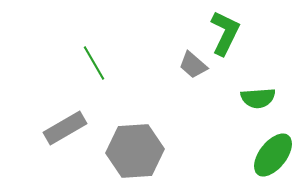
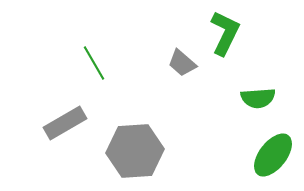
gray trapezoid: moved 11 px left, 2 px up
gray rectangle: moved 5 px up
